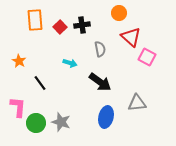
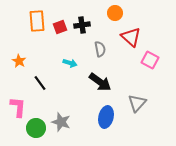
orange circle: moved 4 px left
orange rectangle: moved 2 px right, 1 px down
red square: rotated 24 degrees clockwise
pink square: moved 3 px right, 3 px down
gray triangle: rotated 42 degrees counterclockwise
green circle: moved 5 px down
